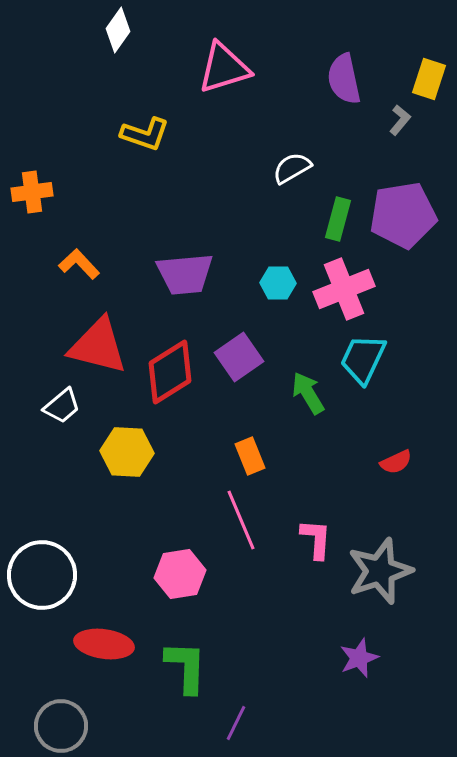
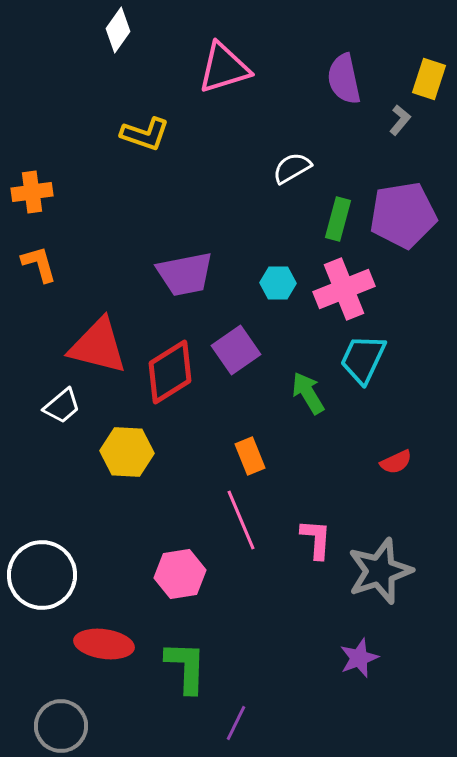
orange L-shape: moved 40 px left; rotated 27 degrees clockwise
purple trapezoid: rotated 6 degrees counterclockwise
purple square: moved 3 px left, 7 px up
